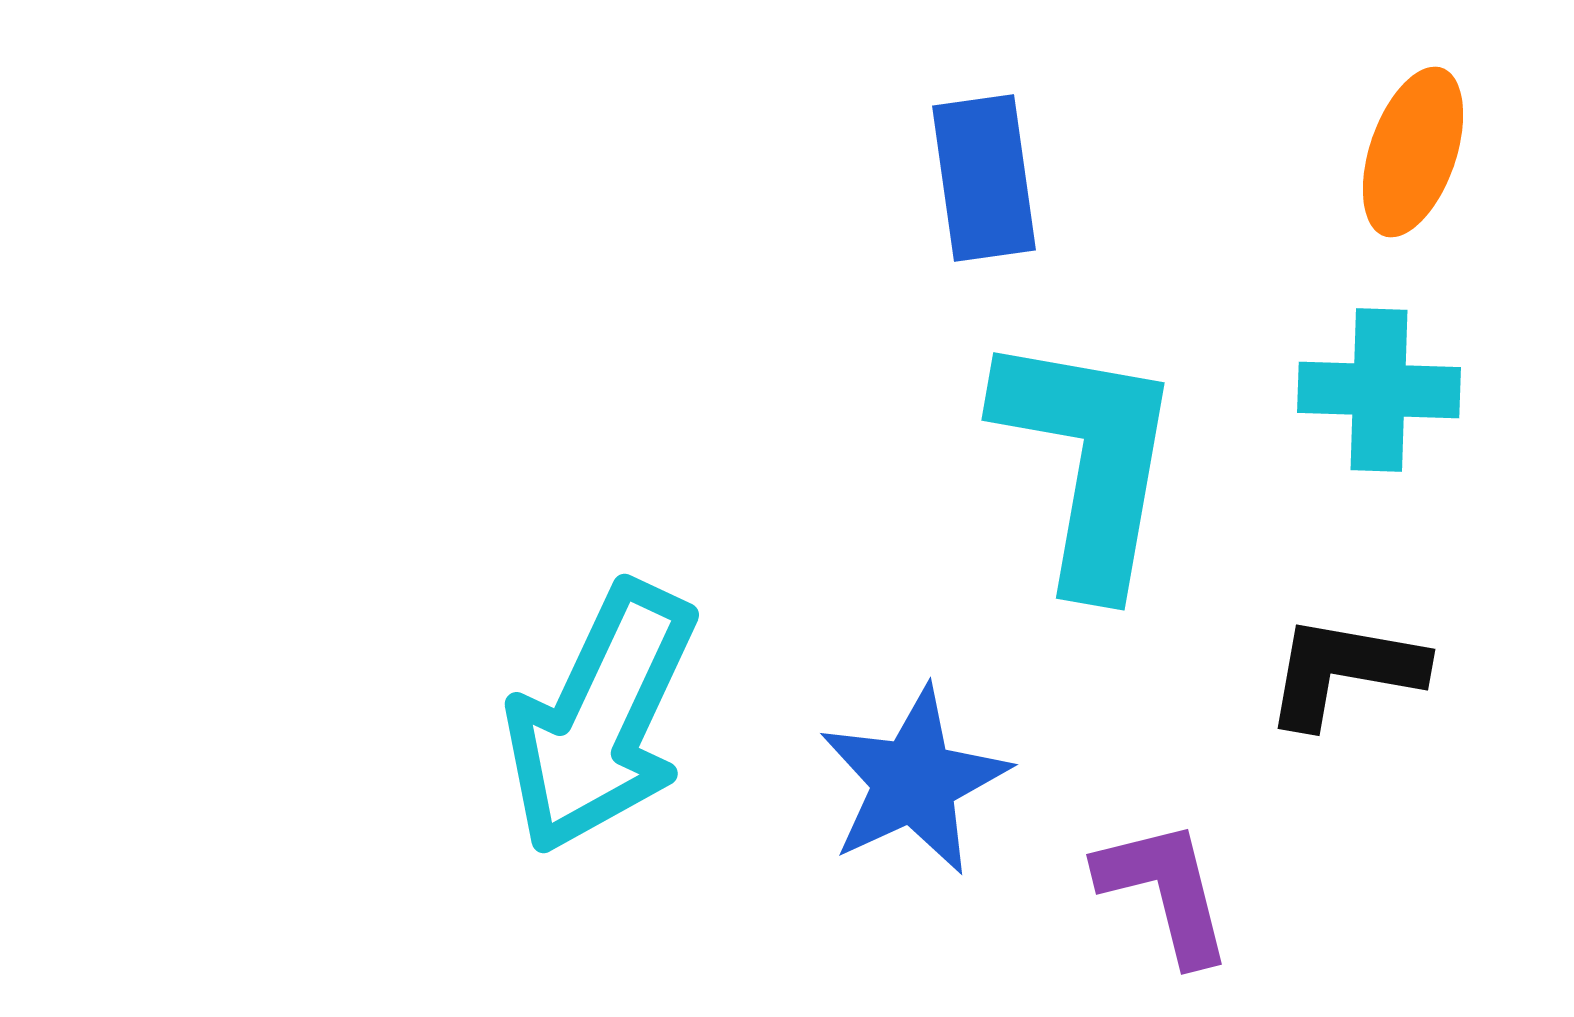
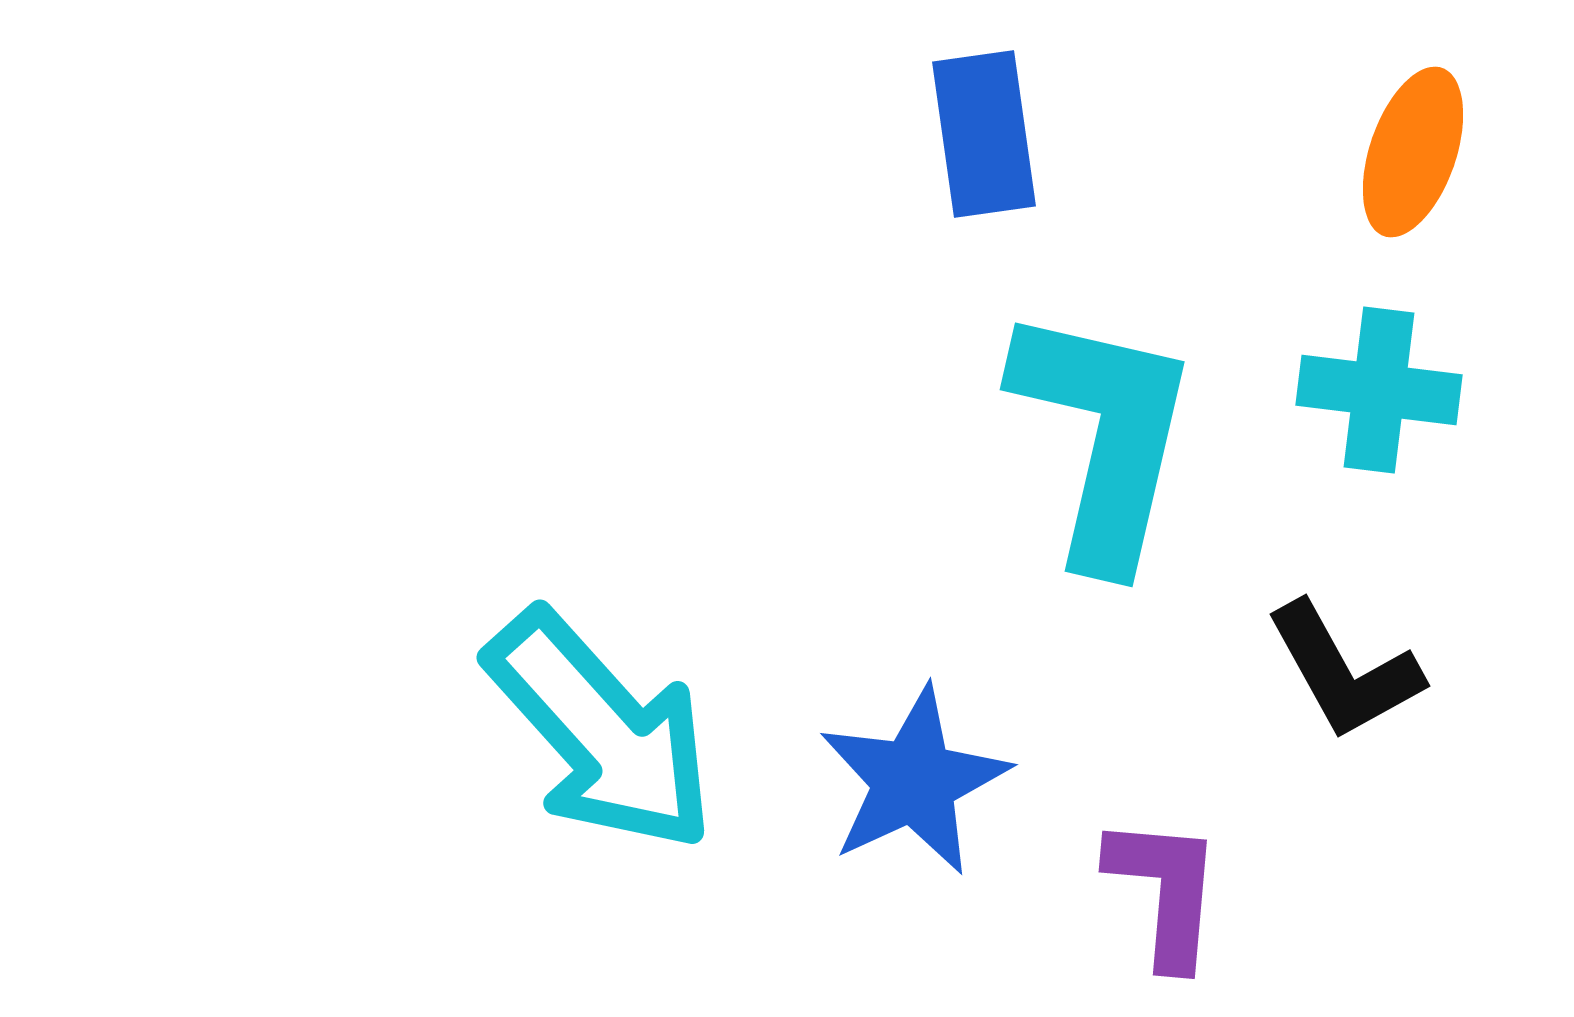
blue rectangle: moved 44 px up
cyan cross: rotated 5 degrees clockwise
cyan L-shape: moved 16 px right, 25 px up; rotated 3 degrees clockwise
black L-shape: rotated 129 degrees counterclockwise
cyan arrow: moved 13 px down; rotated 67 degrees counterclockwise
purple L-shape: rotated 19 degrees clockwise
